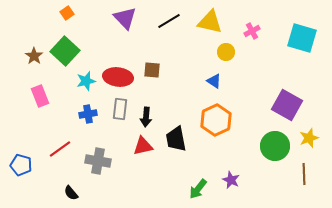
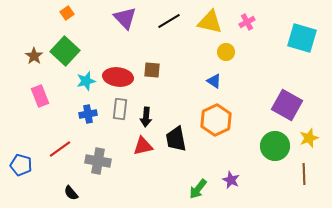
pink cross: moved 5 px left, 9 px up
